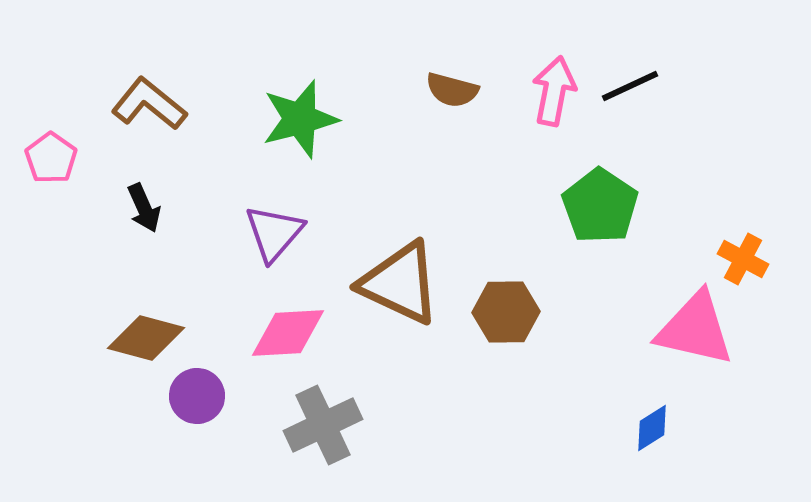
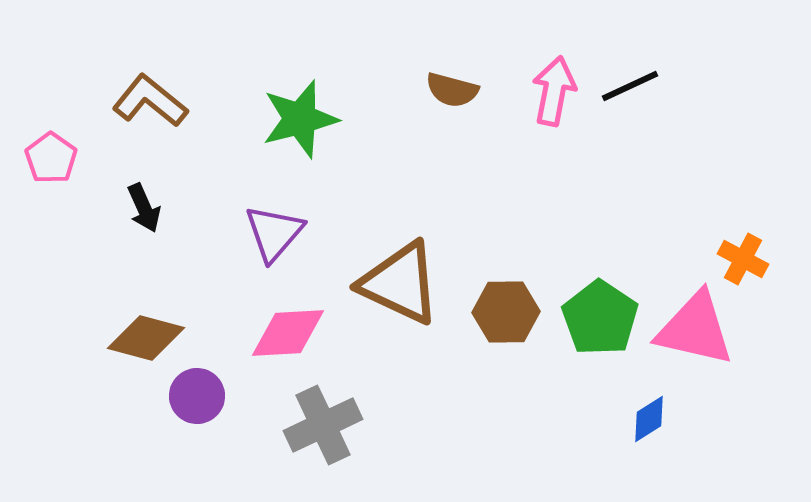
brown L-shape: moved 1 px right, 3 px up
green pentagon: moved 112 px down
blue diamond: moved 3 px left, 9 px up
